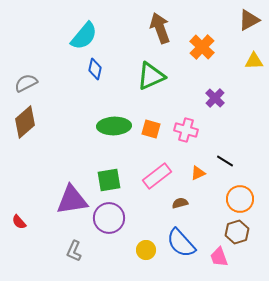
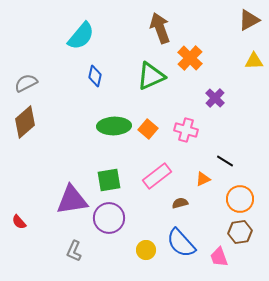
cyan semicircle: moved 3 px left
orange cross: moved 12 px left, 11 px down
blue diamond: moved 7 px down
orange square: moved 3 px left; rotated 24 degrees clockwise
orange triangle: moved 5 px right, 6 px down
brown hexagon: moved 3 px right; rotated 10 degrees clockwise
